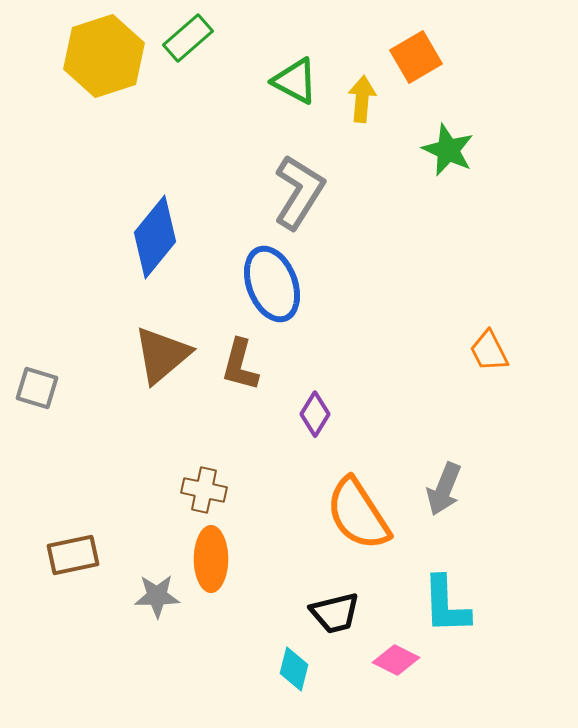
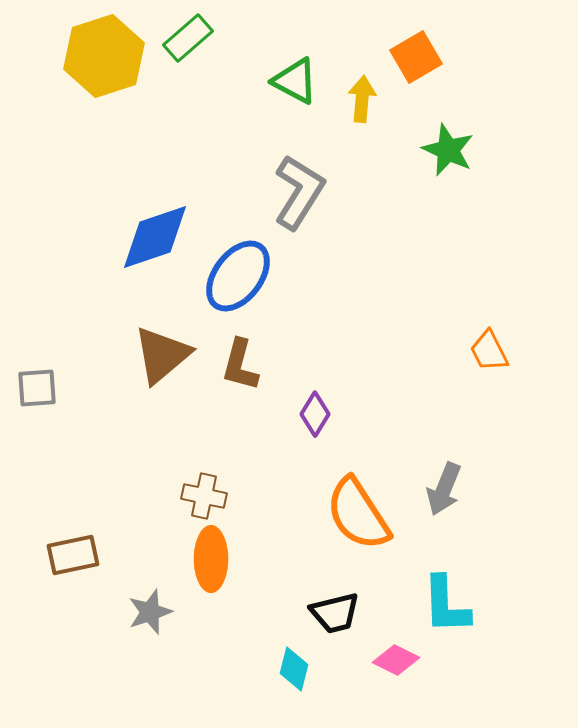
blue diamond: rotated 32 degrees clockwise
blue ellipse: moved 34 px left, 8 px up; rotated 58 degrees clockwise
gray square: rotated 21 degrees counterclockwise
brown cross: moved 6 px down
gray star: moved 7 px left, 16 px down; rotated 18 degrees counterclockwise
